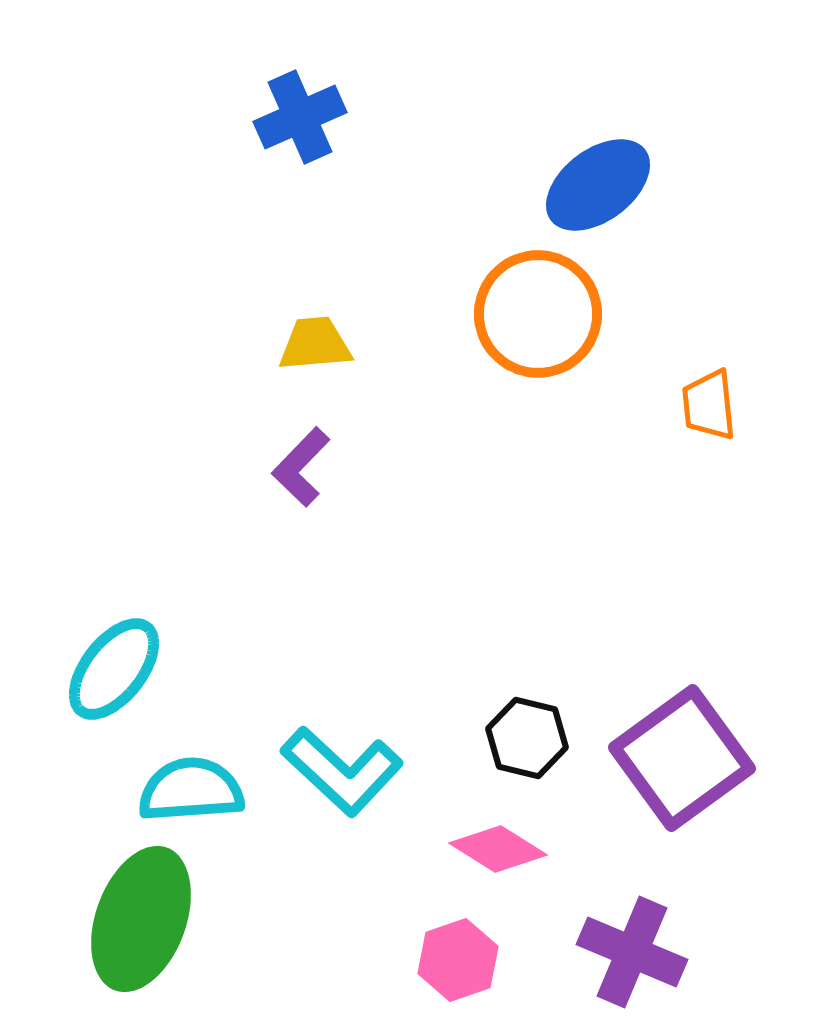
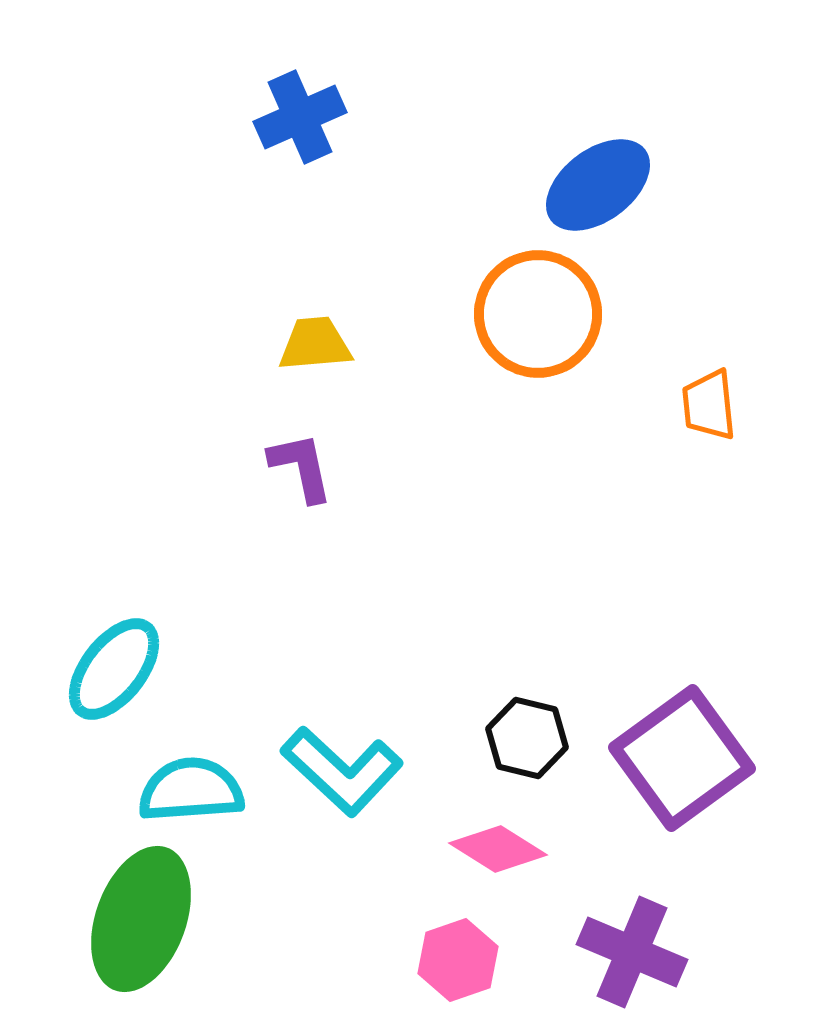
purple L-shape: rotated 124 degrees clockwise
